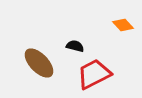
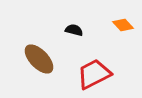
black semicircle: moved 1 px left, 16 px up
brown ellipse: moved 4 px up
